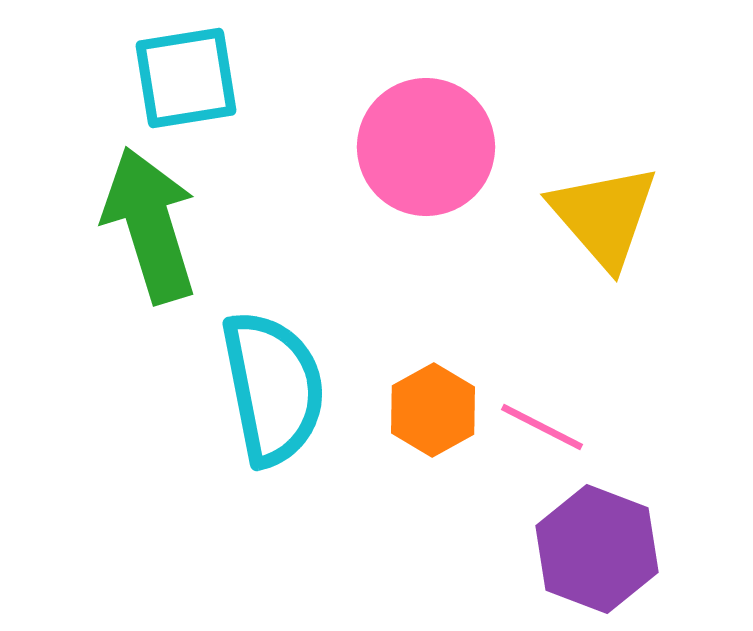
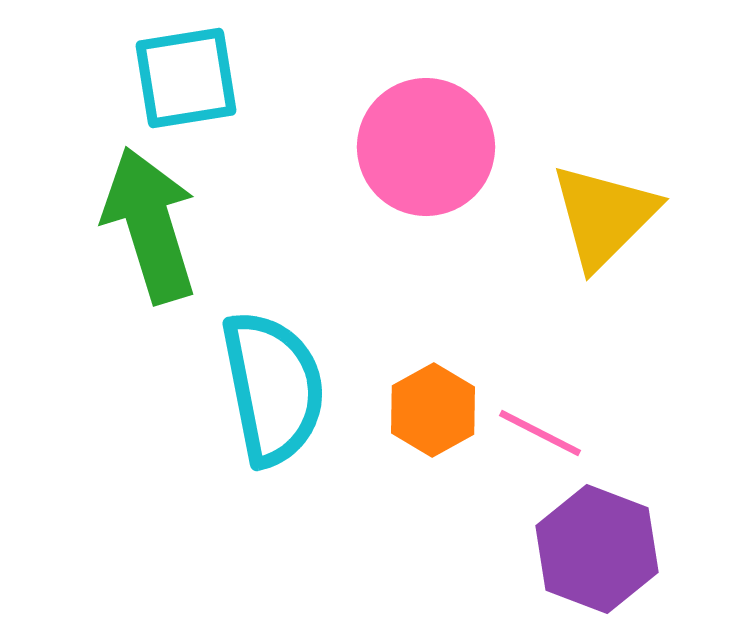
yellow triangle: rotated 26 degrees clockwise
pink line: moved 2 px left, 6 px down
